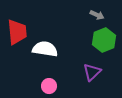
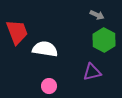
red trapezoid: rotated 16 degrees counterclockwise
green hexagon: rotated 10 degrees counterclockwise
purple triangle: rotated 30 degrees clockwise
